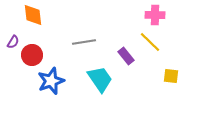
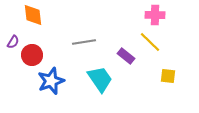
purple rectangle: rotated 12 degrees counterclockwise
yellow square: moved 3 px left
